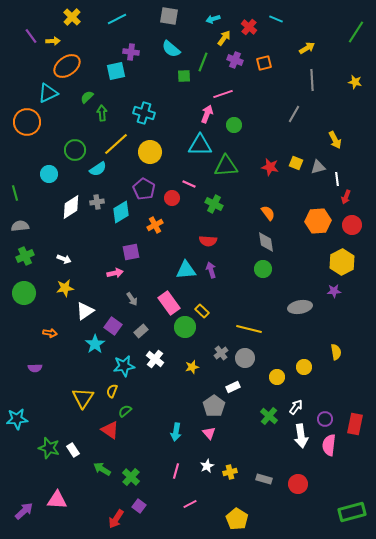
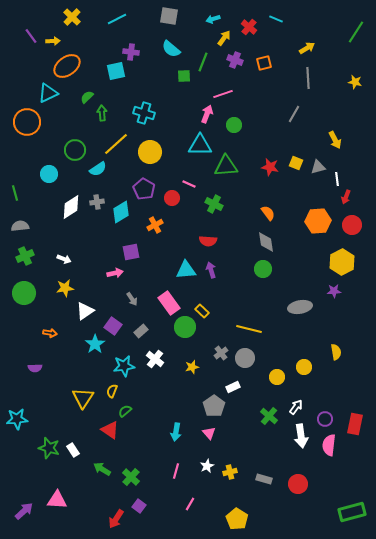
gray line at (312, 80): moved 4 px left, 2 px up
pink line at (190, 504): rotated 32 degrees counterclockwise
